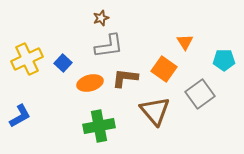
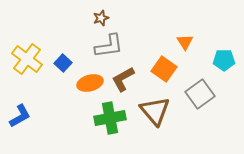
yellow cross: rotated 28 degrees counterclockwise
brown L-shape: moved 2 px left, 1 px down; rotated 36 degrees counterclockwise
green cross: moved 11 px right, 8 px up
